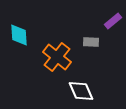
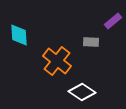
orange cross: moved 4 px down
white diamond: moved 1 px right, 1 px down; rotated 32 degrees counterclockwise
